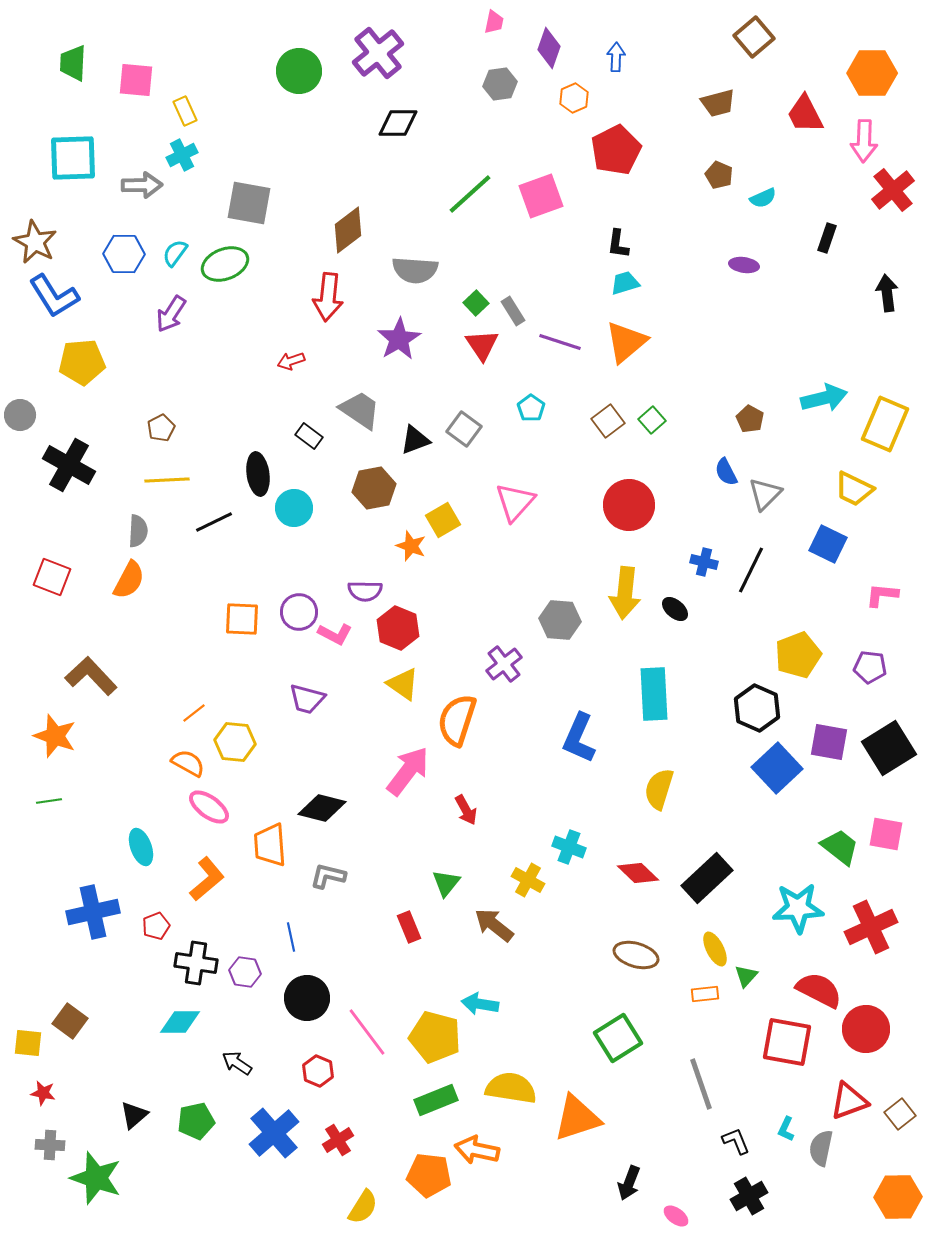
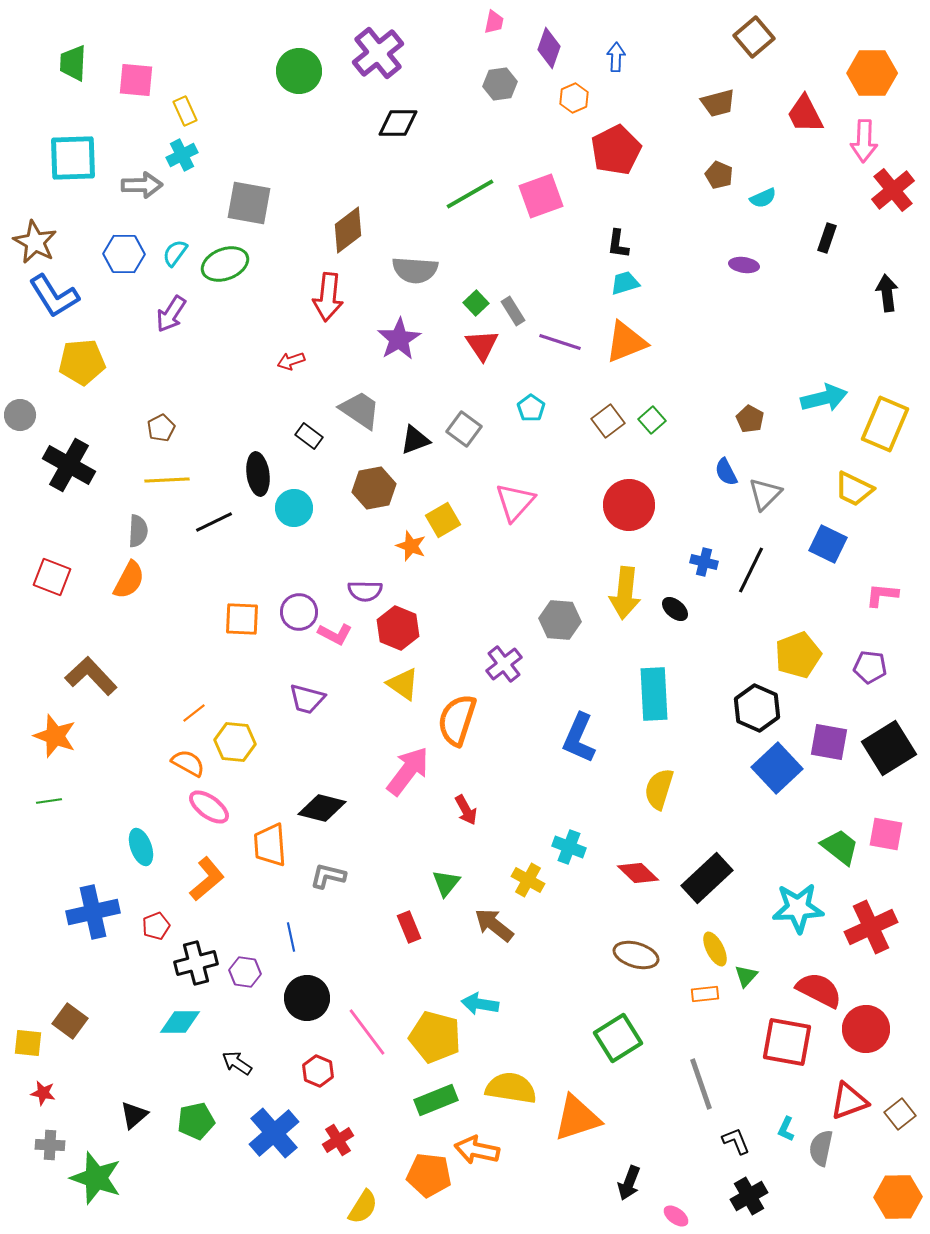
green line at (470, 194): rotated 12 degrees clockwise
orange triangle at (626, 342): rotated 18 degrees clockwise
black cross at (196, 963): rotated 24 degrees counterclockwise
